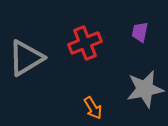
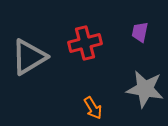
red cross: rotated 8 degrees clockwise
gray triangle: moved 3 px right, 1 px up
gray star: rotated 21 degrees clockwise
